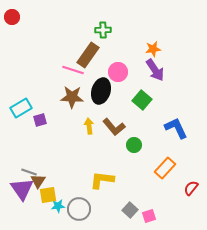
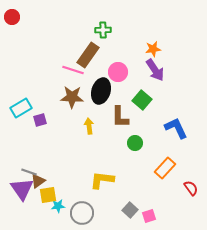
brown L-shape: moved 6 px right, 10 px up; rotated 40 degrees clockwise
green circle: moved 1 px right, 2 px up
brown triangle: rotated 21 degrees clockwise
red semicircle: rotated 105 degrees clockwise
gray circle: moved 3 px right, 4 px down
